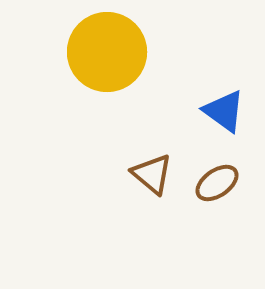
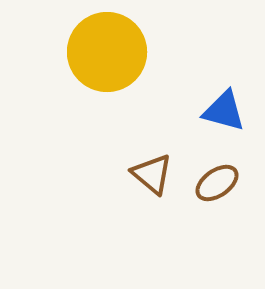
blue triangle: rotated 21 degrees counterclockwise
